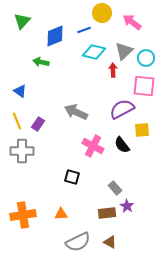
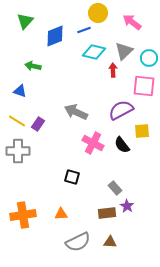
yellow circle: moved 4 px left
green triangle: moved 3 px right
cyan circle: moved 3 px right
green arrow: moved 8 px left, 4 px down
blue triangle: rotated 16 degrees counterclockwise
purple semicircle: moved 1 px left, 1 px down
yellow line: rotated 36 degrees counterclockwise
yellow square: moved 1 px down
pink cross: moved 3 px up
gray cross: moved 4 px left
brown triangle: rotated 24 degrees counterclockwise
